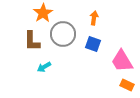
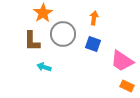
pink trapezoid: rotated 25 degrees counterclockwise
cyan arrow: rotated 48 degrees clockwise
orange rectangle: moved 1 px down
